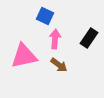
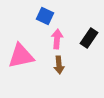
pink arrow: moved 2 px right
pink triangle: moved 3 px left
brown arrow: rotated 48 degrees clockwise
